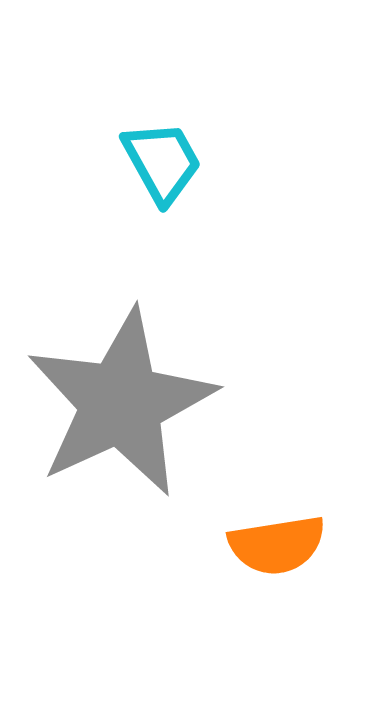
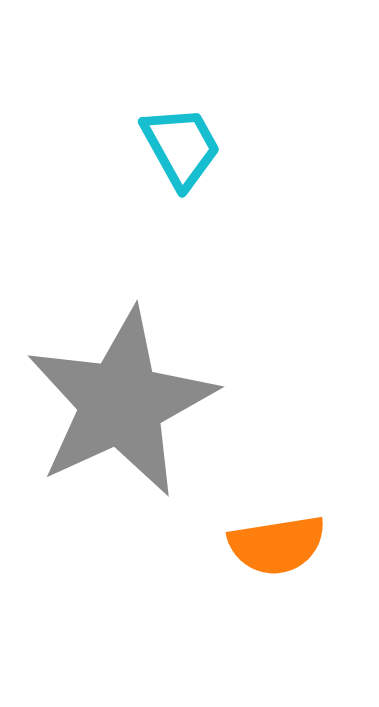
cyan trapezoid: moved 19 px right, 15 px up
